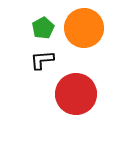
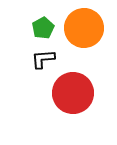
black L-shape: moved 1 px right, 1 px up
red circle: moved 3 px left, 1 px up
